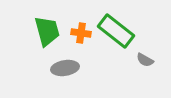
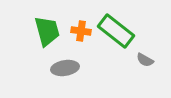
orange cross: moved 2 px up
